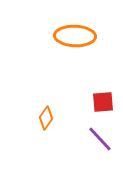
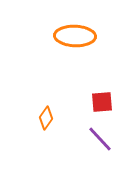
red square: moved 1 px left
